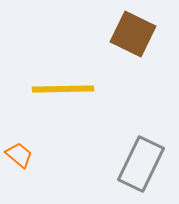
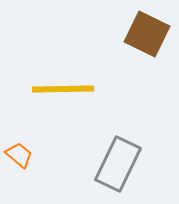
brown square: moved 14 px right
gray rectangle: moved 23 px left
